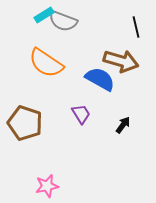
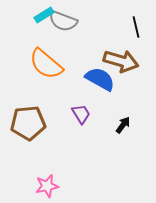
orange semicircle: moved 1 px down; rotated 6 degrees clockwise
brown pentagon: moved 3 px right; rotated 24 degrees counterclockwise
